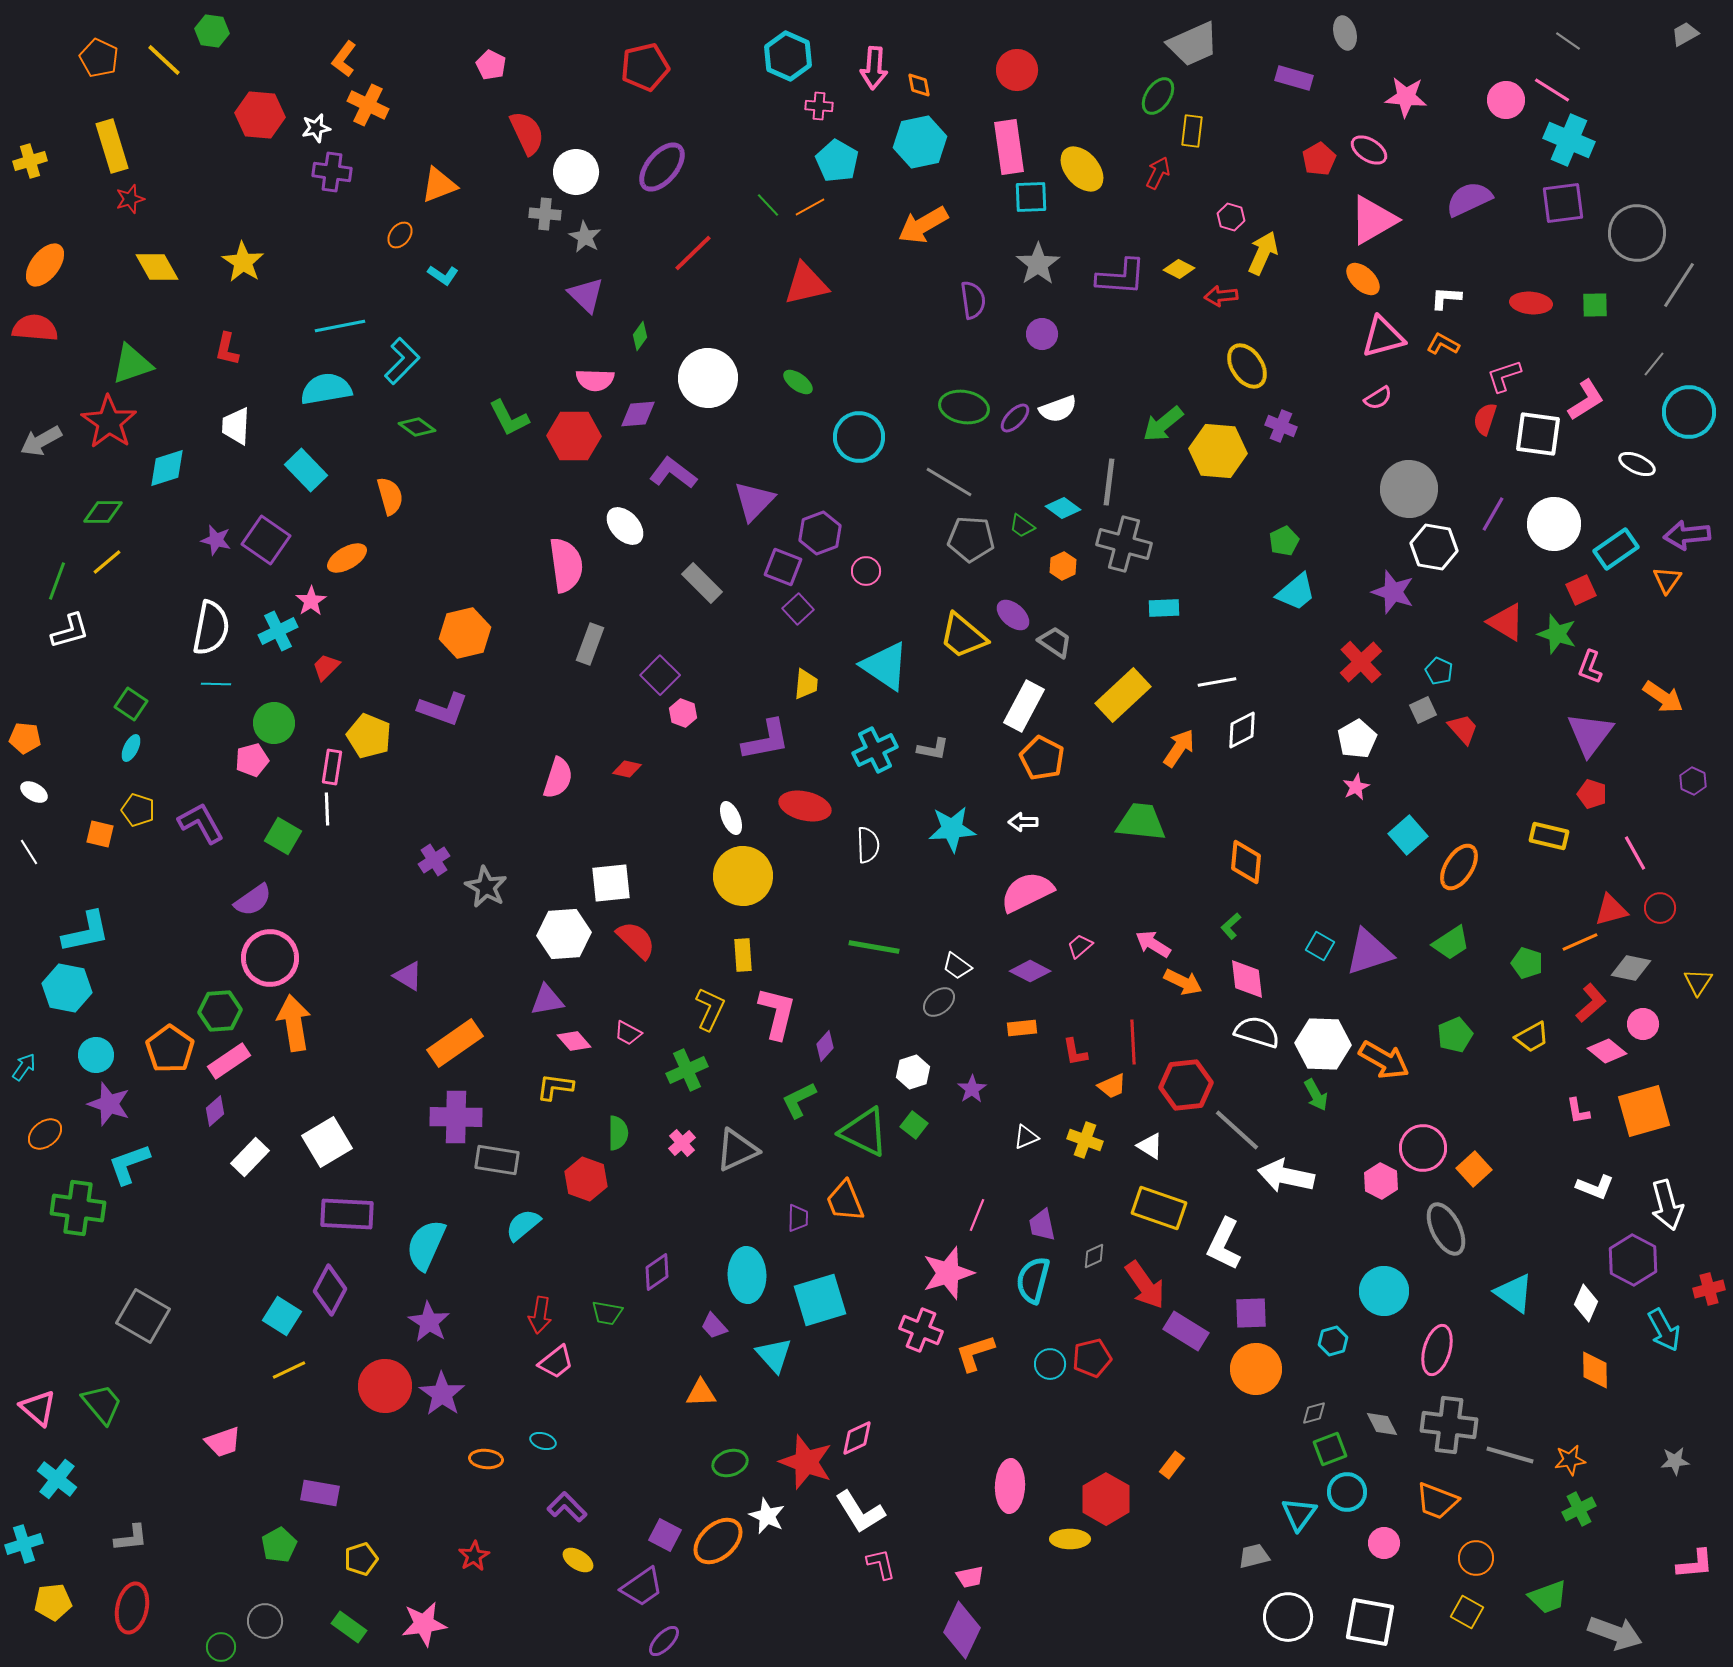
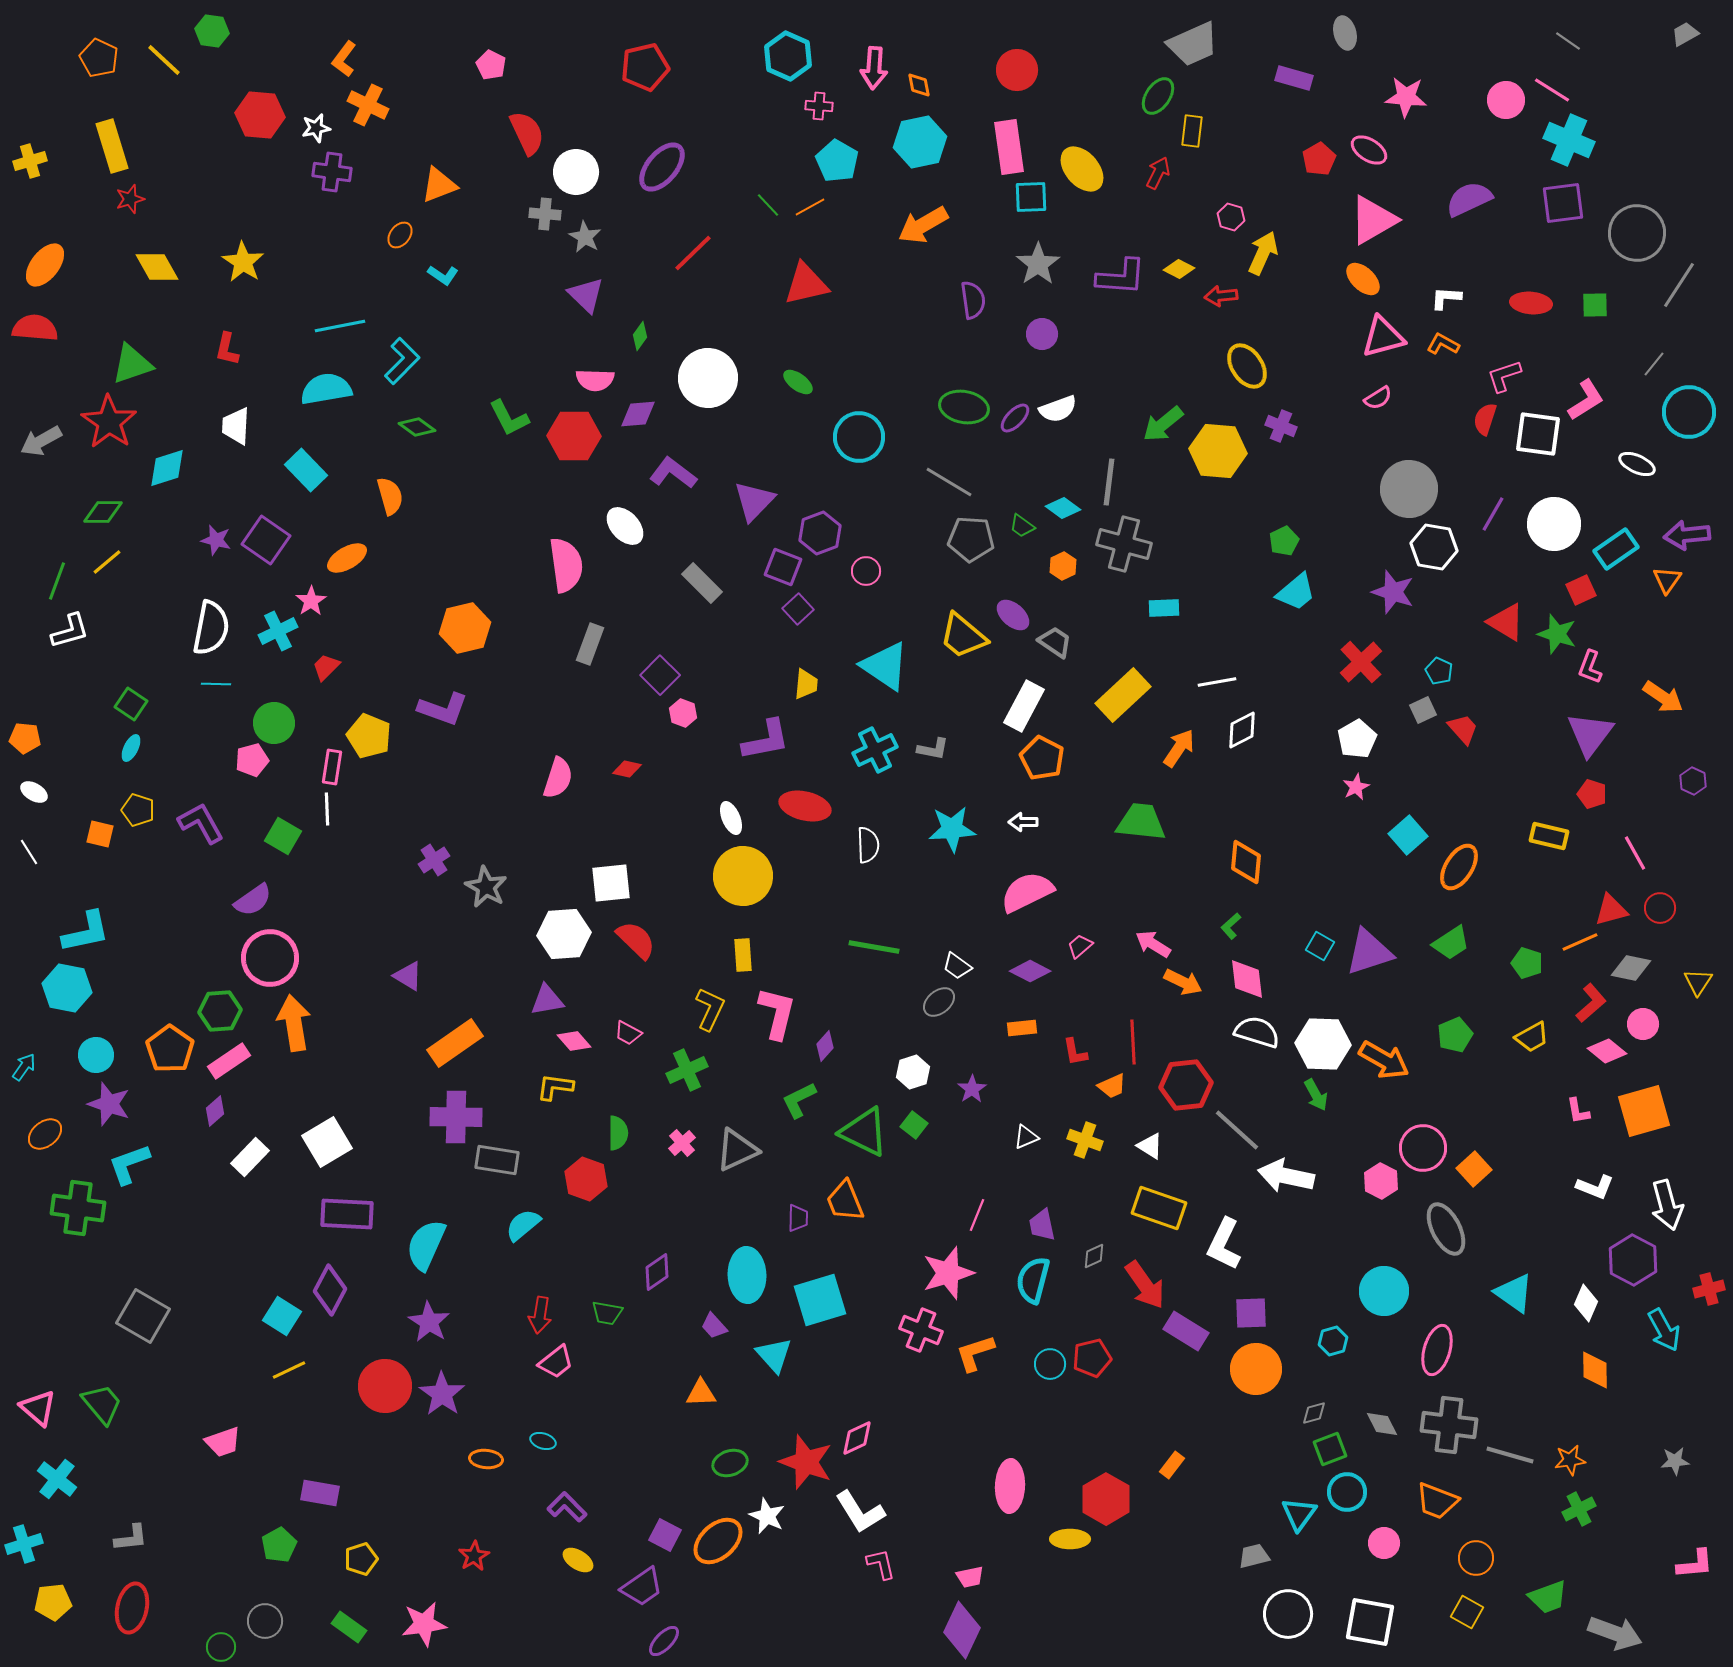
orange hexagon at (465, 633): moved 5 px up
white circle at (1288, 1617): moved 3 px up
